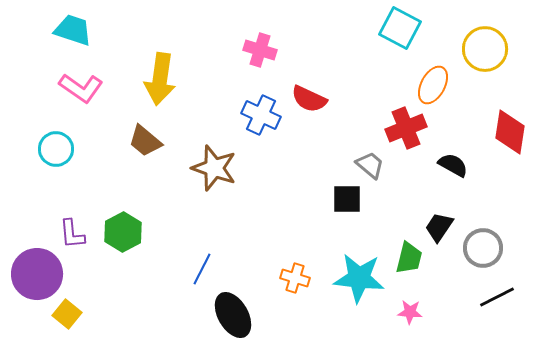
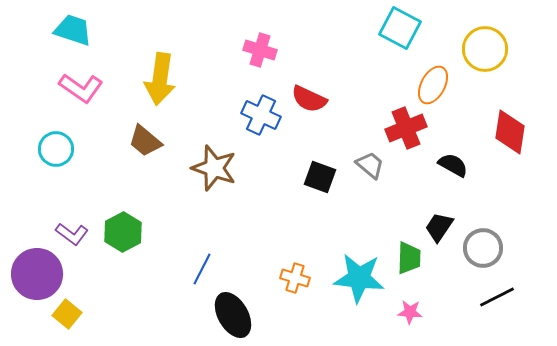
black square: moved 27 px left, 22 px up; rotated 20 degrees clockwise
purple L-shape: rotated 48 degrees counterclockwise
green trapezoid: rotated 12 degrees counterclockwise
